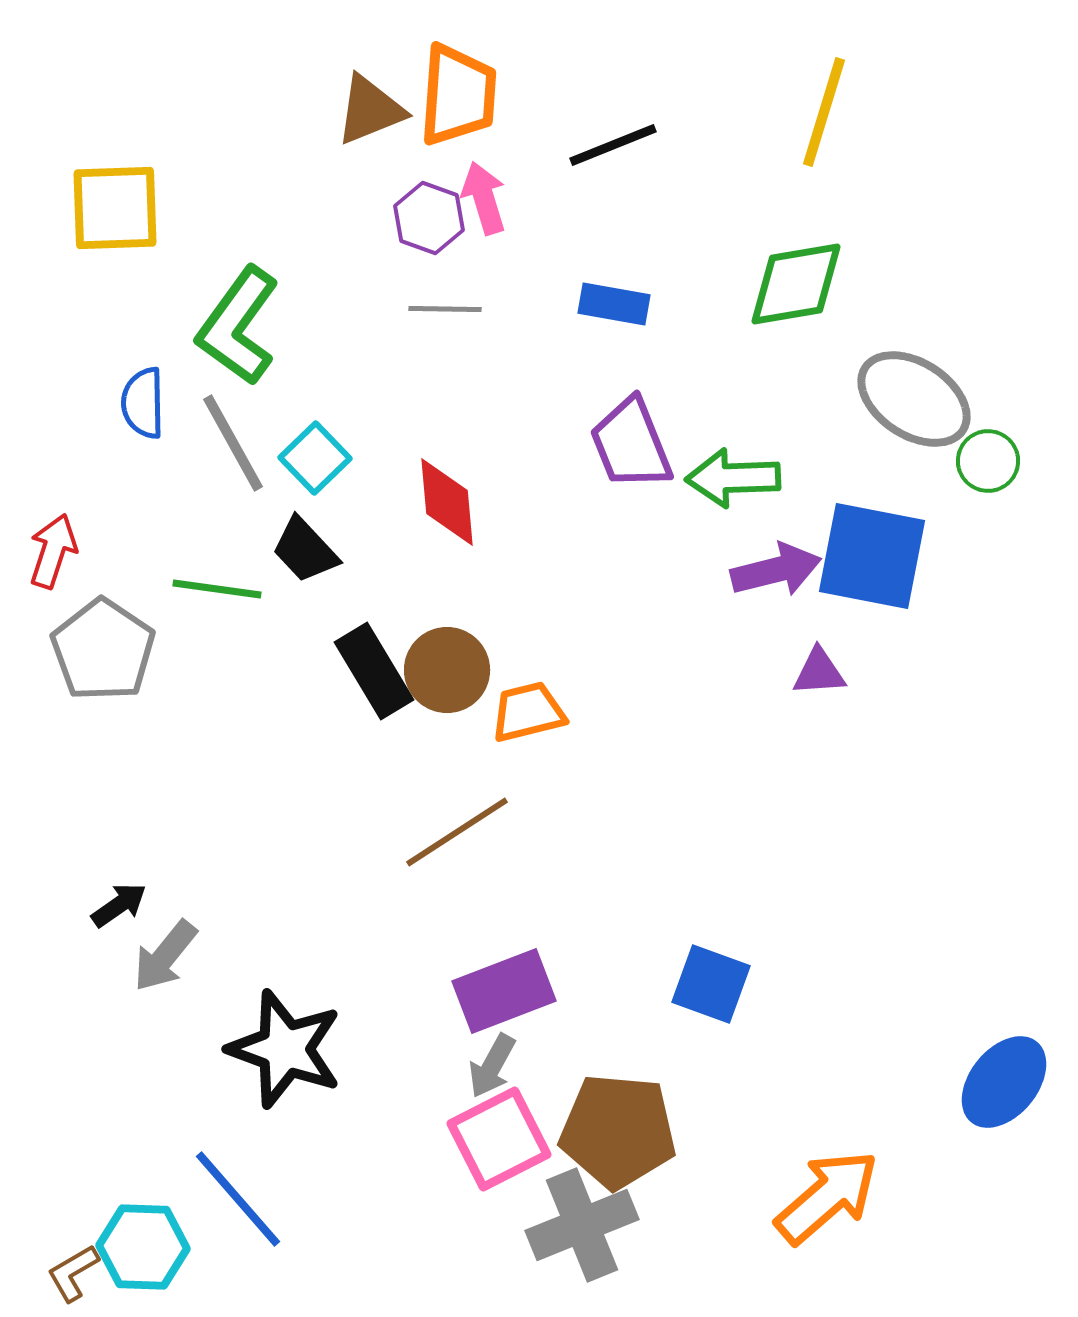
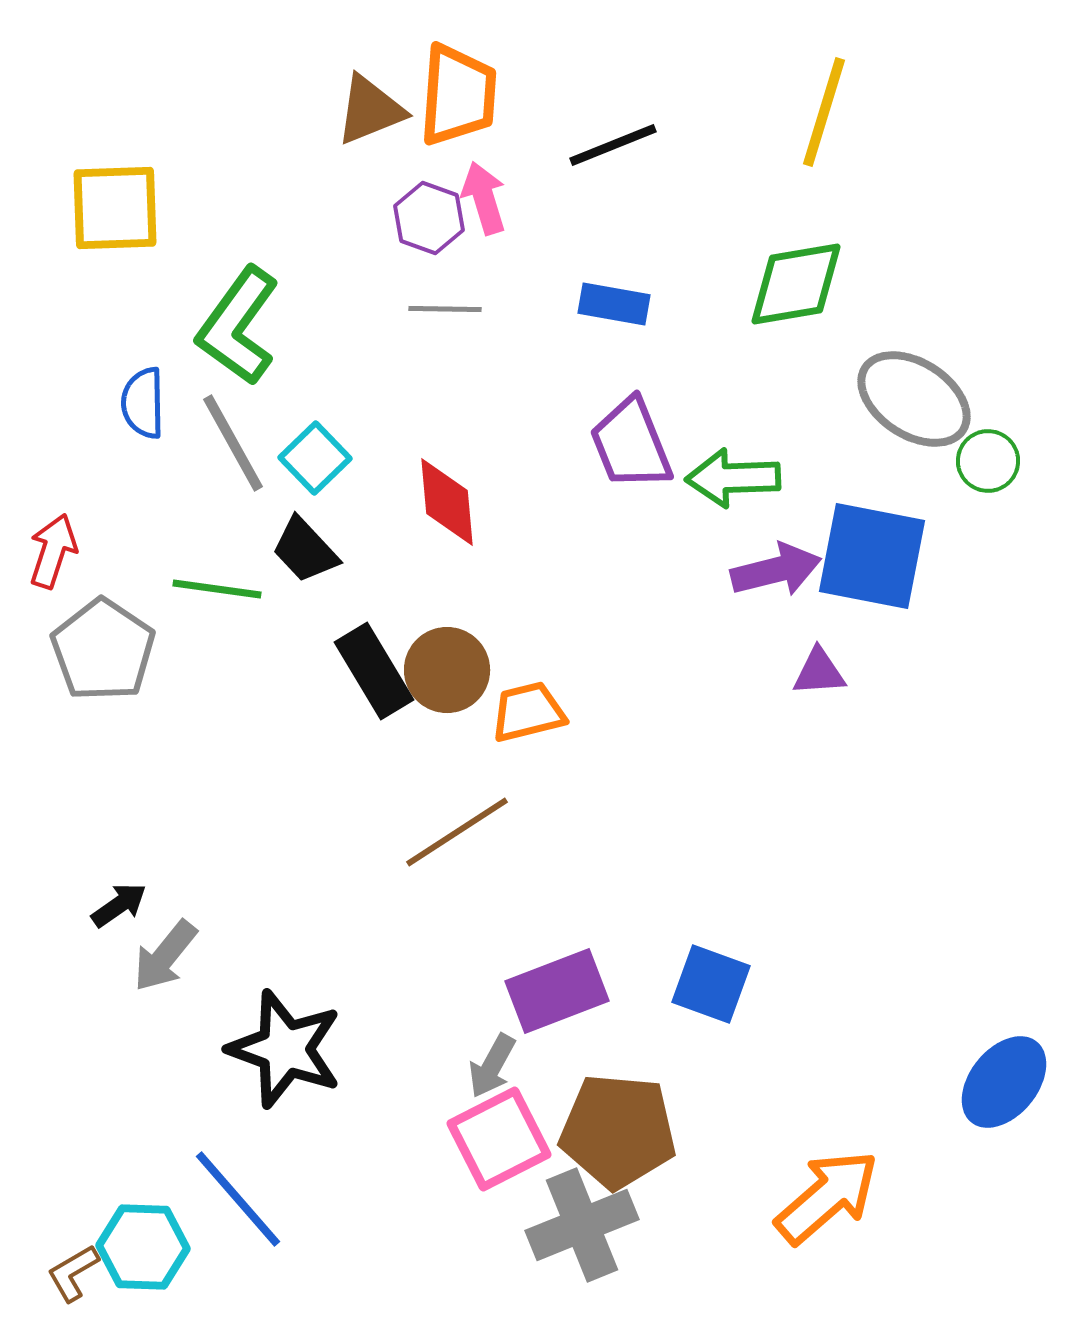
purple rectangle at (504, 991): moved 53 px right
